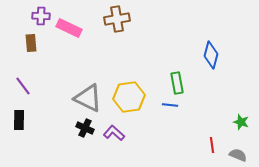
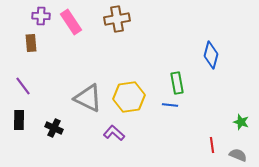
pink rectangle: moved 2 px right, 6 px up; rotated 30 degrees clockwise
black cross: moved 31 px left
